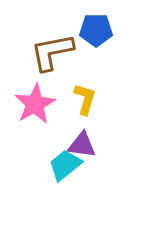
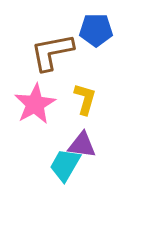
cyan trapezoid: rotated 21 degrees counterclockwise
